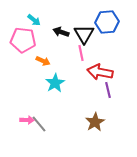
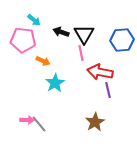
blue hexagon: moved 15 px right, 18 px down
